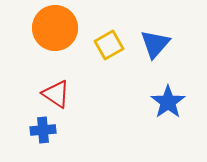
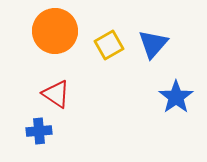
orange circle: moved 3 px down
blue triangle: moved 2 px left
blue star: moved 8 px right, 5 px up
blue cross: moved 4 px left, 1 px down
